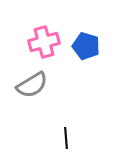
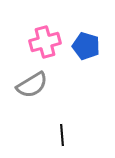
pink cross: moved 1 px right
black line: moved 4 px left, 3 px up
